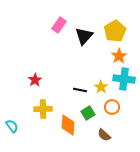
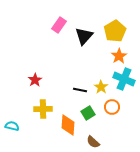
cyan cross: rotated 15 degrees clockwise
cyan semicircle: rotated 40 degrees counterclockwise
brown semicircle: moved 11 px left, 7 px down
